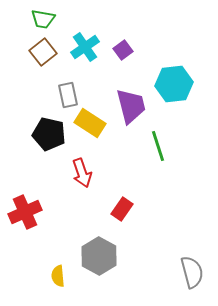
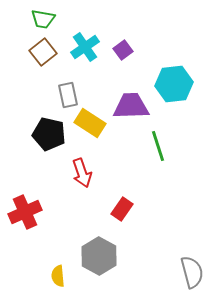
purple trapezoid: rotated 78 degrees counterclockwise
